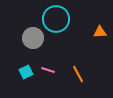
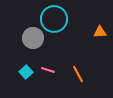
cyan circle: moved 2 px left
cyan square: rotated 16 degrees counterclockwise
